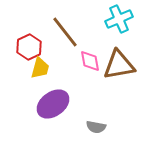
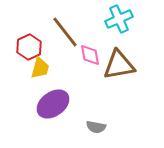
pink diamond: moved 6 px up
